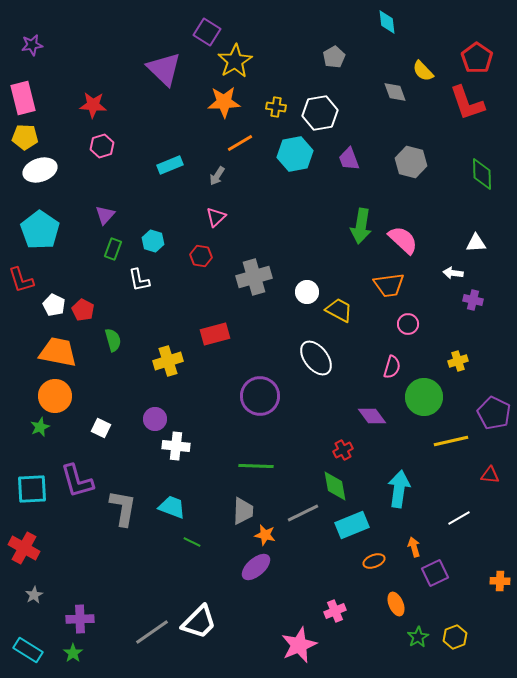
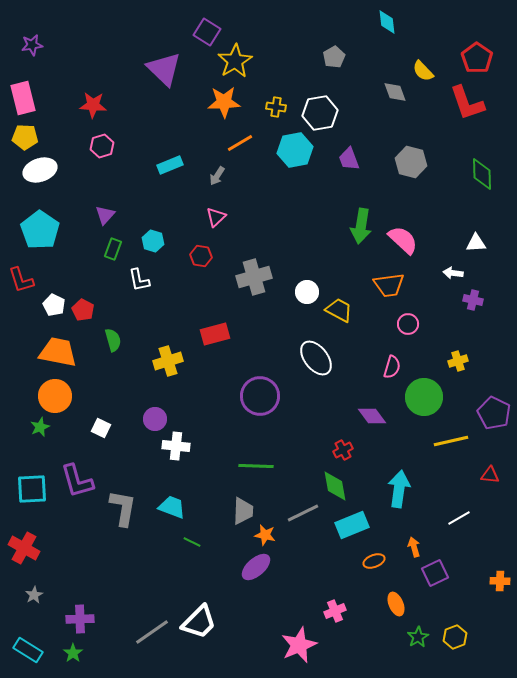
cyan hexagon at (295, 154): moved 4 px up
